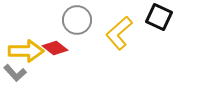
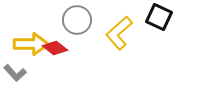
yellow arrow: moved 5 px right, 7 px up
